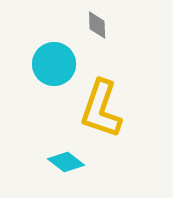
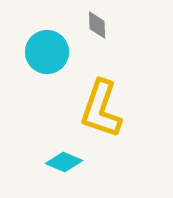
cyan circle: moved 7 px left, 12 px up
cyan diamond: moved 2 px left; rotated 15 degrees counterclockwise
